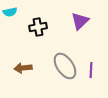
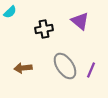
cyan semicircle: rotated 32 degrees counterclockwise
purple triangle: rotated 36 degrees counterclockwise
black cross: moved 6 px right, 2 px down
purple line: rotated 21 degrees clockwise
